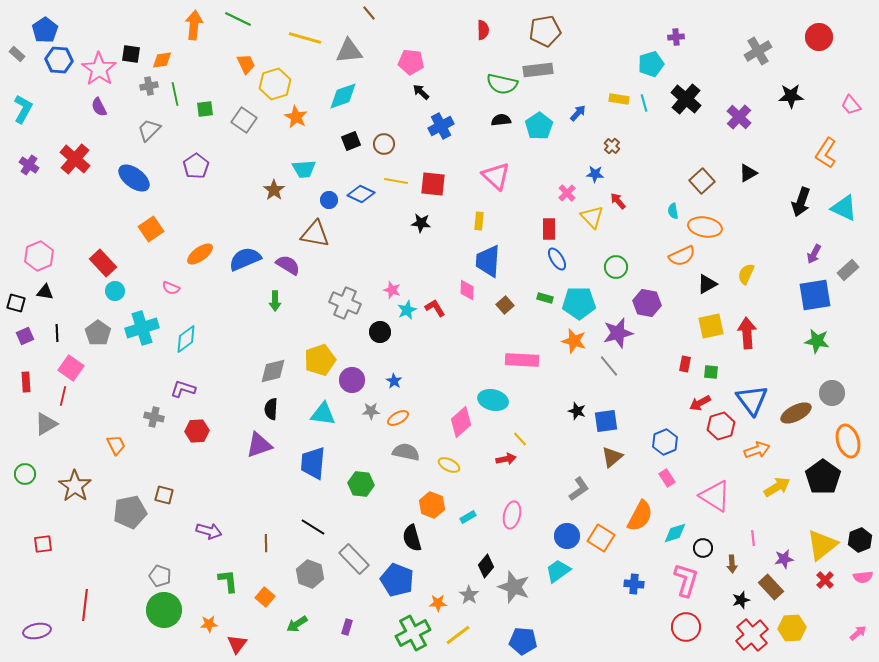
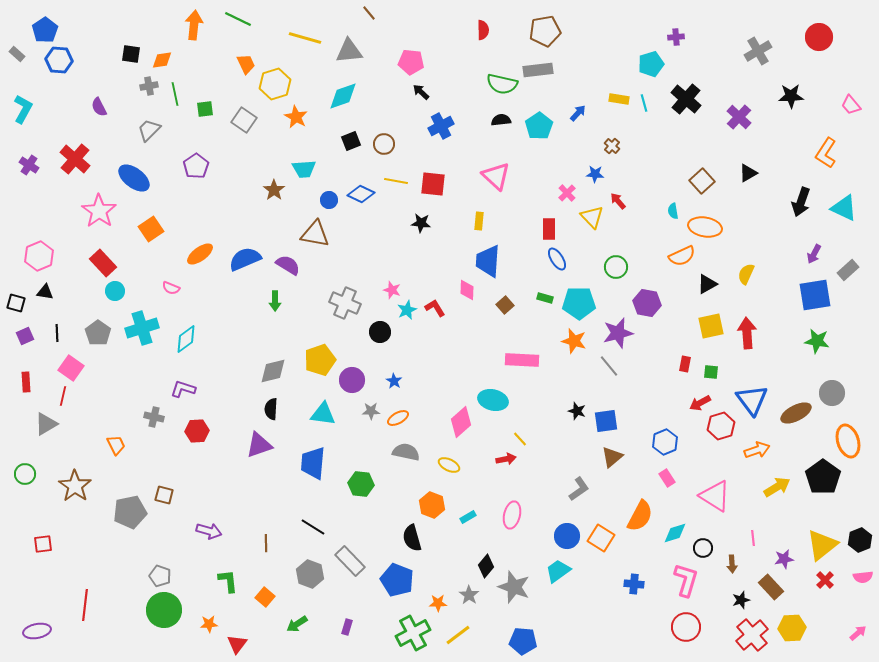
pink star at (99, 69): moved 142 px down
gray rectangle at (354, 559): moved 4 px left, 2 px down
